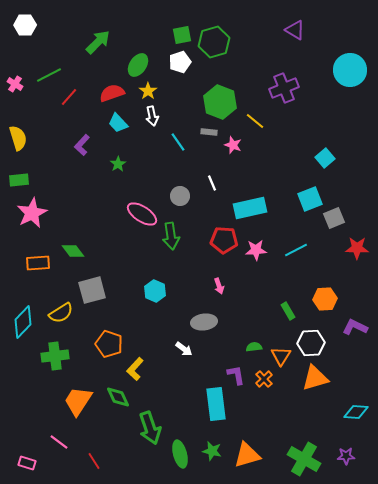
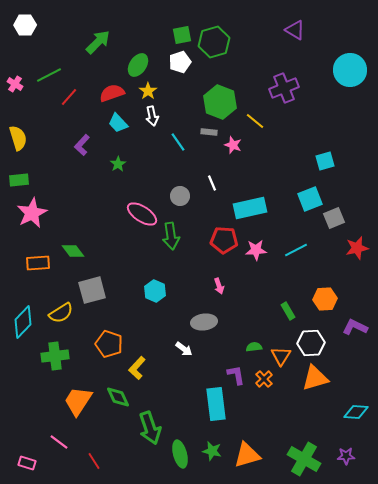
cyan square at (325, 158): moved 3 px down; rotated 24 degrees clockwise
red star at (357, 248): rotated 15 degrees counterclockwise
yellow L-shape at (135, 369): moved 2 px right, 1 px up
